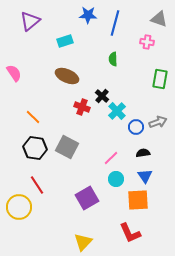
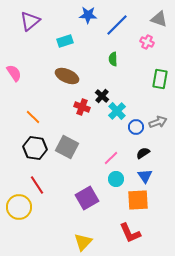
blue line: moved 2 px right, 2 px down; rotated 30 degrees clockwise
pink cross: rotated 16 degrees clockwise
black semicircle: rotated 24 degrees counterclockwise
